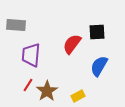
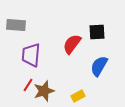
brown star: moved 3 px left; rotated 15 degrees clockwise
